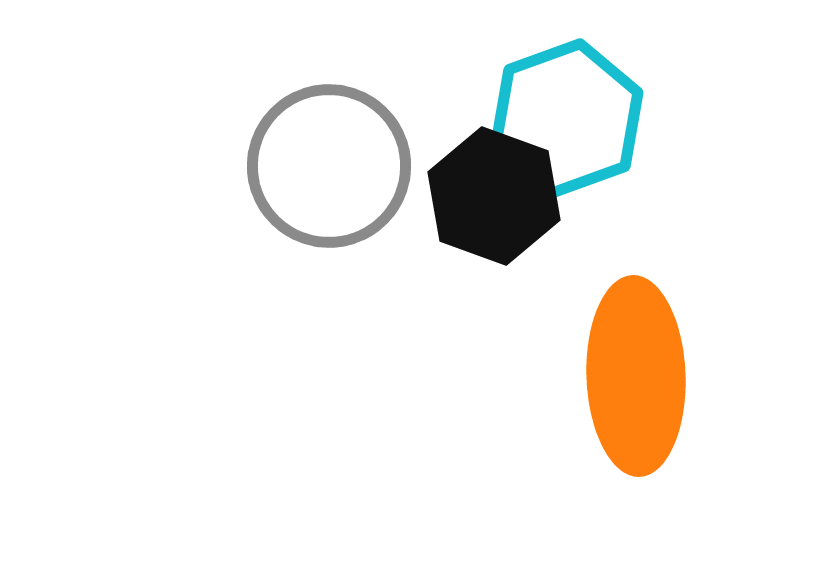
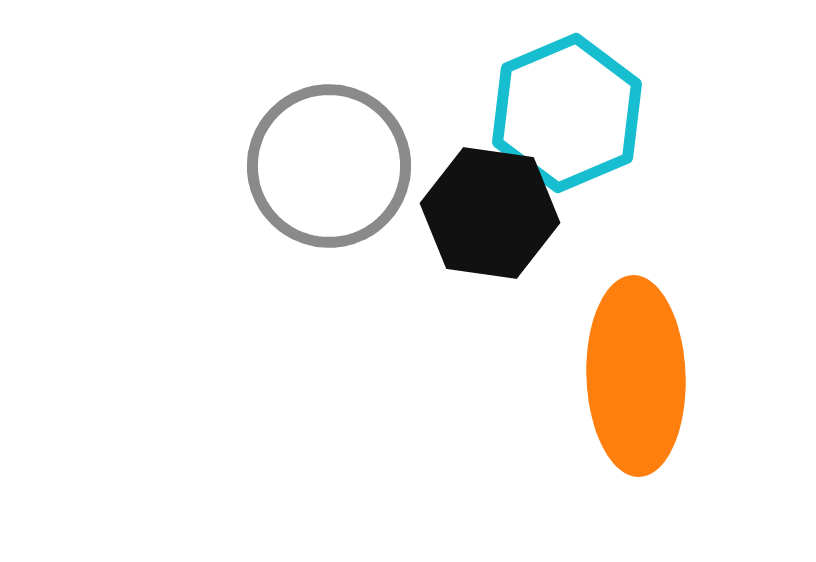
cyan hexagon: moved 5 px up; rotated 3 degrees counterclockwise
black hexagon: moved 4 px left, 17 px down; rotated 12 degrees counterclockwise
